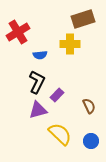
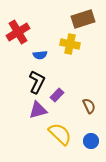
yellow cross: rotated 12 degrees clockwise
